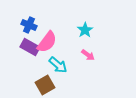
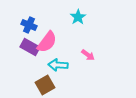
cyan star: moved 7 px left, 13 px up
cyan arrow: rotated 144 degrees clockwise
